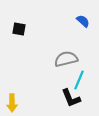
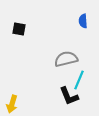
blue semicircle: rotated 136 degrees counterclockwise
black L-shape: moved 2 px left, 2 px up
yellow arrow: moved 1 px down; rotated 18 degrees clockwise
